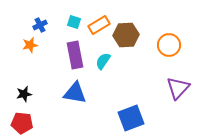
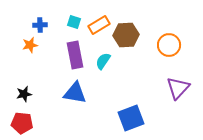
blue cross: rotated 24 degrees clockwise
